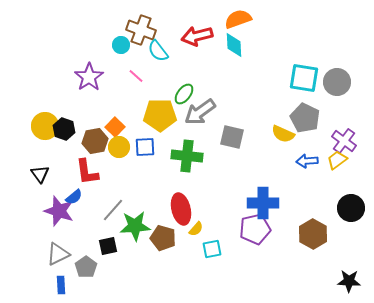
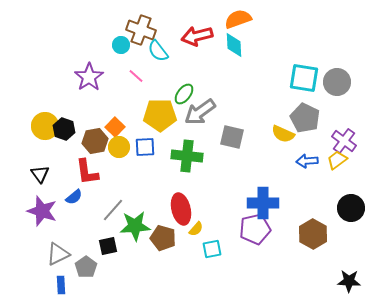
purple star at (59, 211): moved 17 px left
